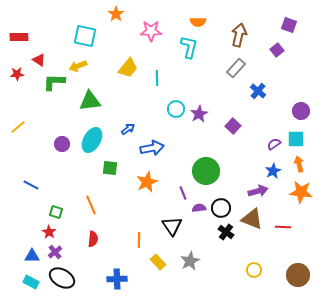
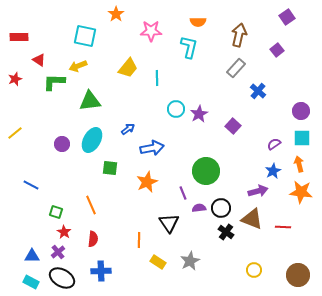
purple square at (289, 25): moved 2 px left, 8 px up; rotated 35 degrees clockwise
red star at (17, 74): moved 2 px left, 5 px down; rotated 16 degrees counterclockwise
yellow line at (18, 127): moved 3 px left, 6 px down
cyan square at (296, 139): moved 6 px right, 1 px up
black triangle at (172, 226): moved 3 px left, 3 px up
red star at (49, 232): moved 15 px right
purple cross at (55, 252): moved 3 px right
yellow rectangle at (158, 262): rotated 14 degrees counterclockwise
blue cross at (117, 279): moved 16 px left, 8 px up
